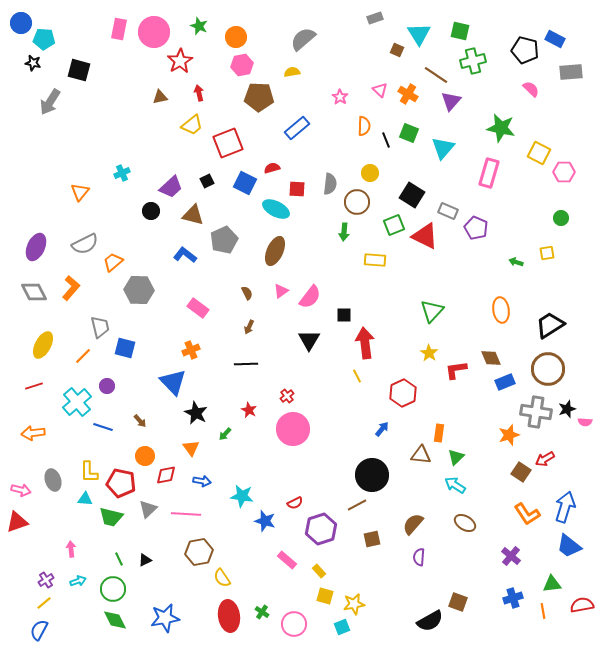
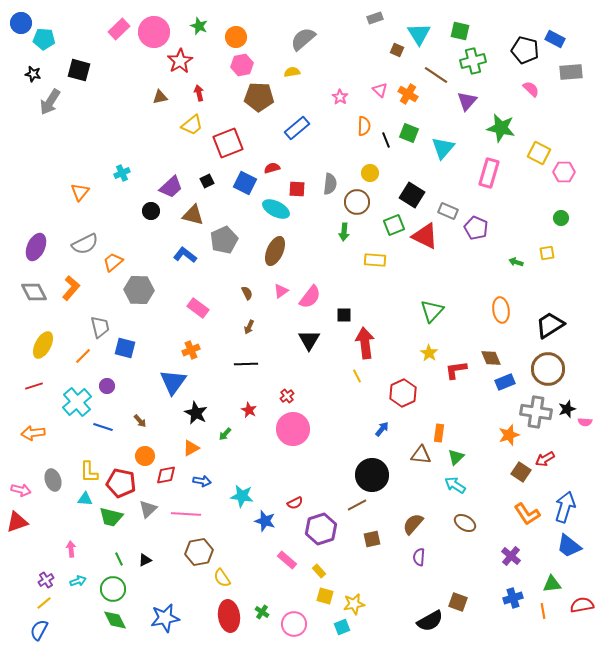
pink rectangle at (119, 29): rotated 35 degrees clockwise
black star at (33, 63): moved 11 px down
purple triangle at (451, 101): moved 16 px right
blue triangle at (173, 382): rotated 20 degrees clockwise
orange triangle at (191, 448): rotated 36 degrees clockwise
